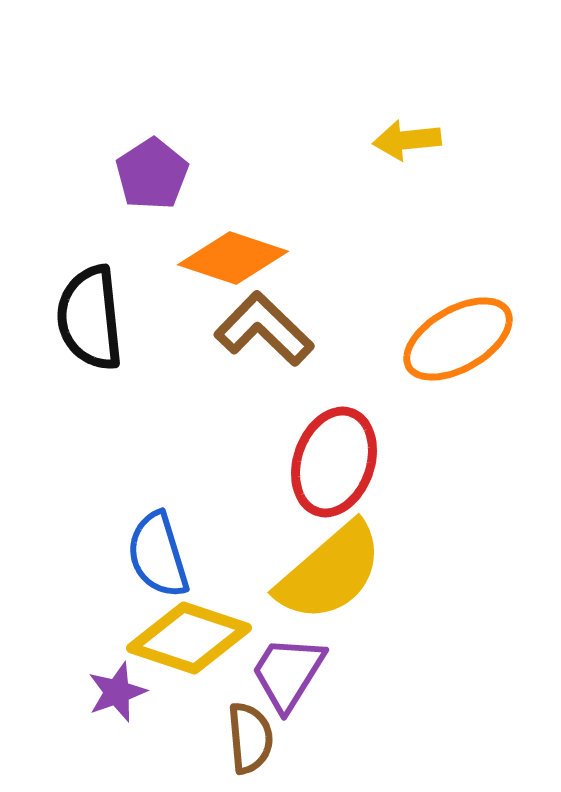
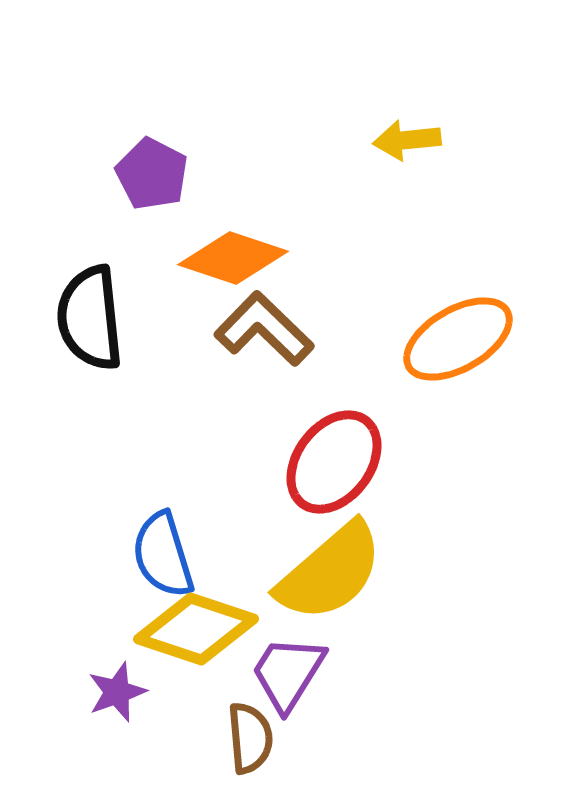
purple pentagon: rotated 12 degrees counterclockwise
red ellipse: rotated 18 degrees clockwise
blue semicircle: moved 5 px right
yellow diamond: moved 7 px right, 9 px up
